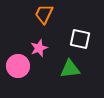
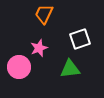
white square: rotated 30 degrees counterclockwise
pink circle: moved 1 px right, 1 px down
